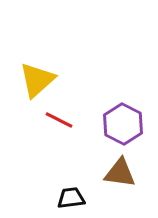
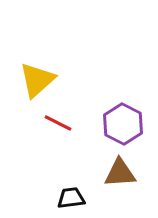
red line: moved 1 px left, 3 px down
brown triangle: rotated 12 degrees counterclockwise
